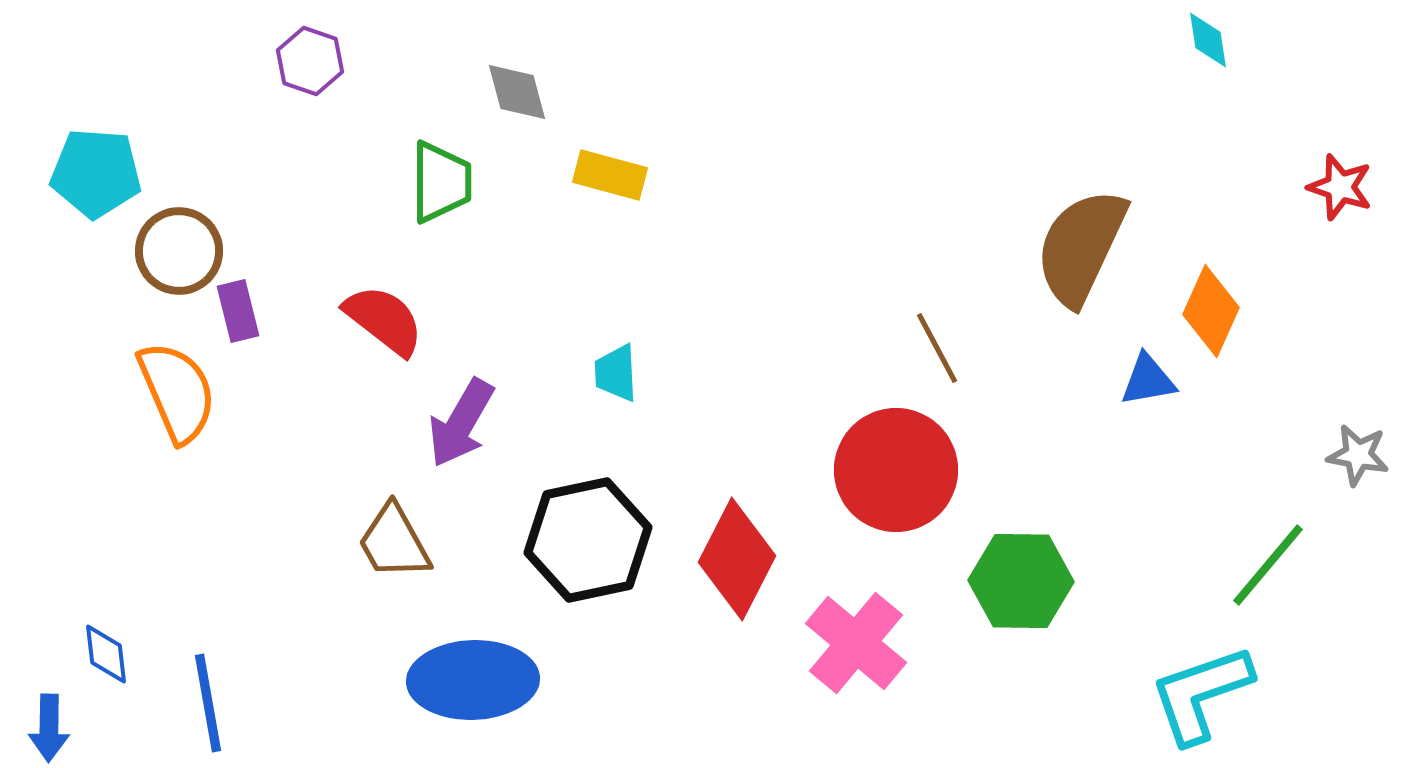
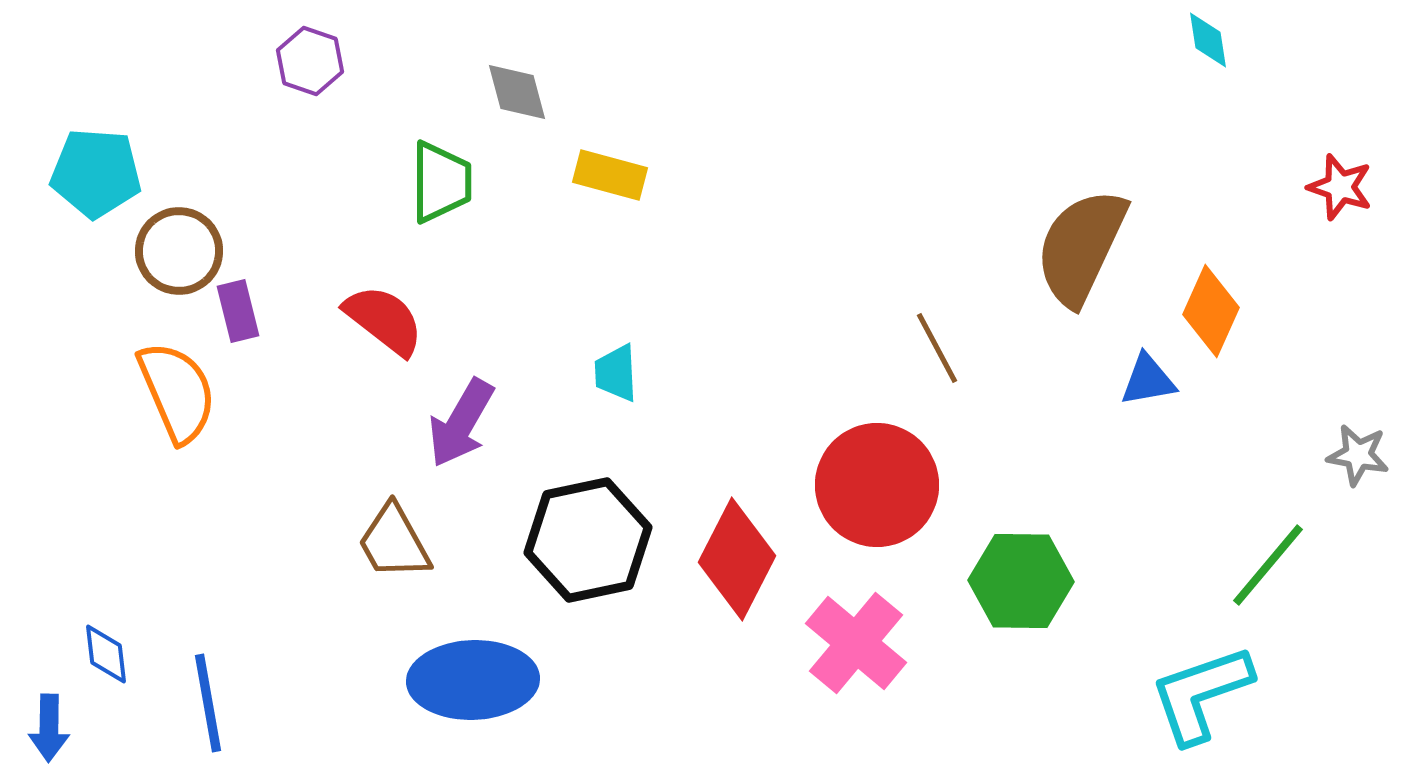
red circle: moved 19 px left, 15 px down
